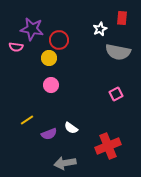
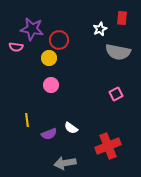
yellow line: rotated 64 degrees counterclockwise
